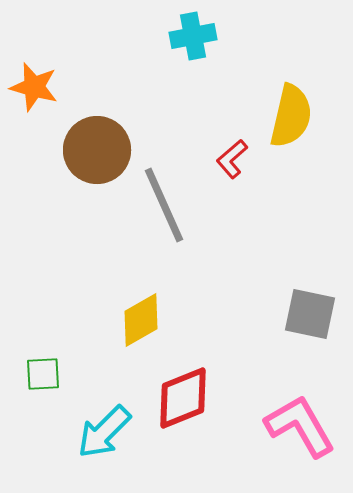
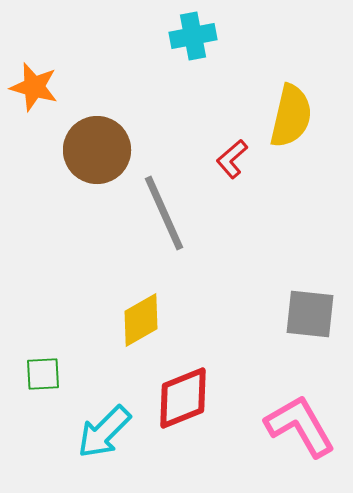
gray line: moved 8 px down
gray square: rotated 6 degrees counterclockwise
